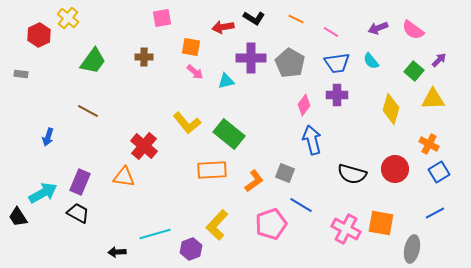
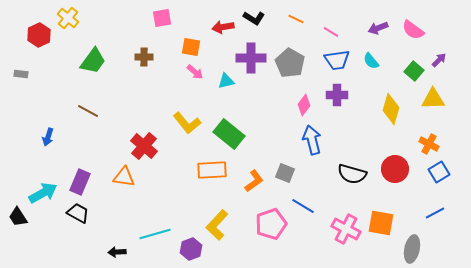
blue trapezoid at (337, 63): moved 3 px up
blue line at (301, 205): moved 2 px right, 1 px down
